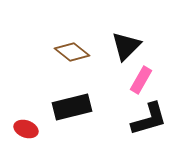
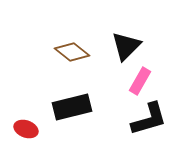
pink rectangle: moved 1 px left, 1 px down
